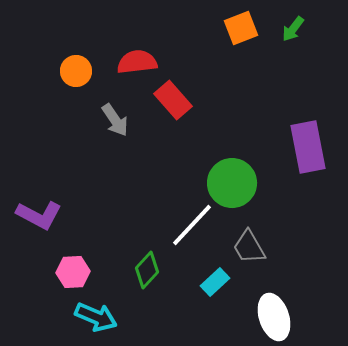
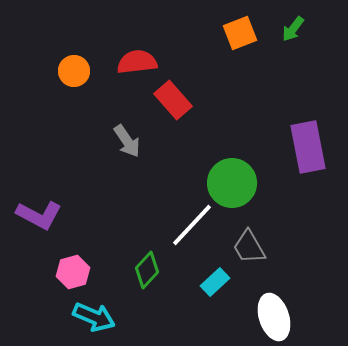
orange square: moved 1 px left, 5 px down
orange circle: moved 2 px left
gray arrow: moved 12 px right, 21 px down
pink hexagon: rotated 12 degrees counterclockwise
cyan arrow: moved 2 px left
